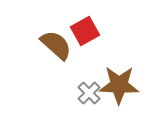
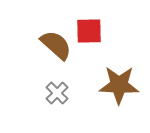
red square: moved 4 px right; rotated 28 degrees clockwise
gray cross: moved 32 px left
